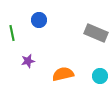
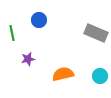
purple star: moved 2 px up
